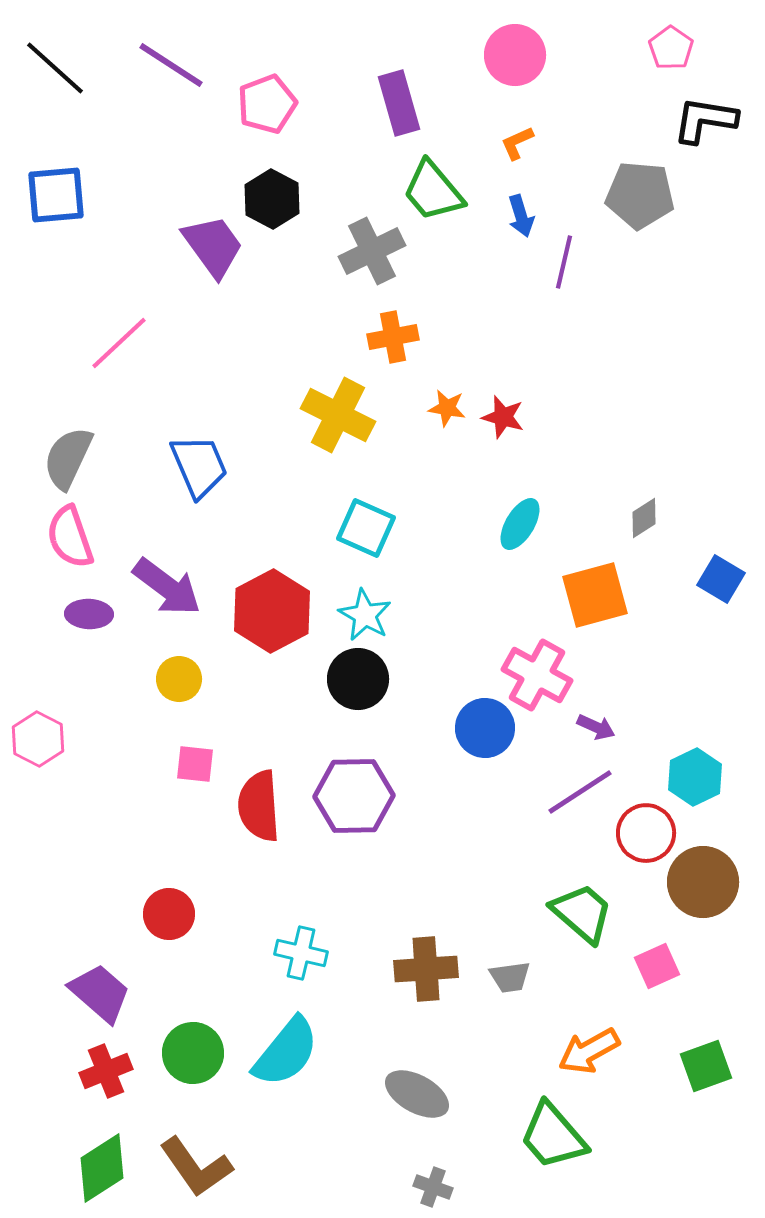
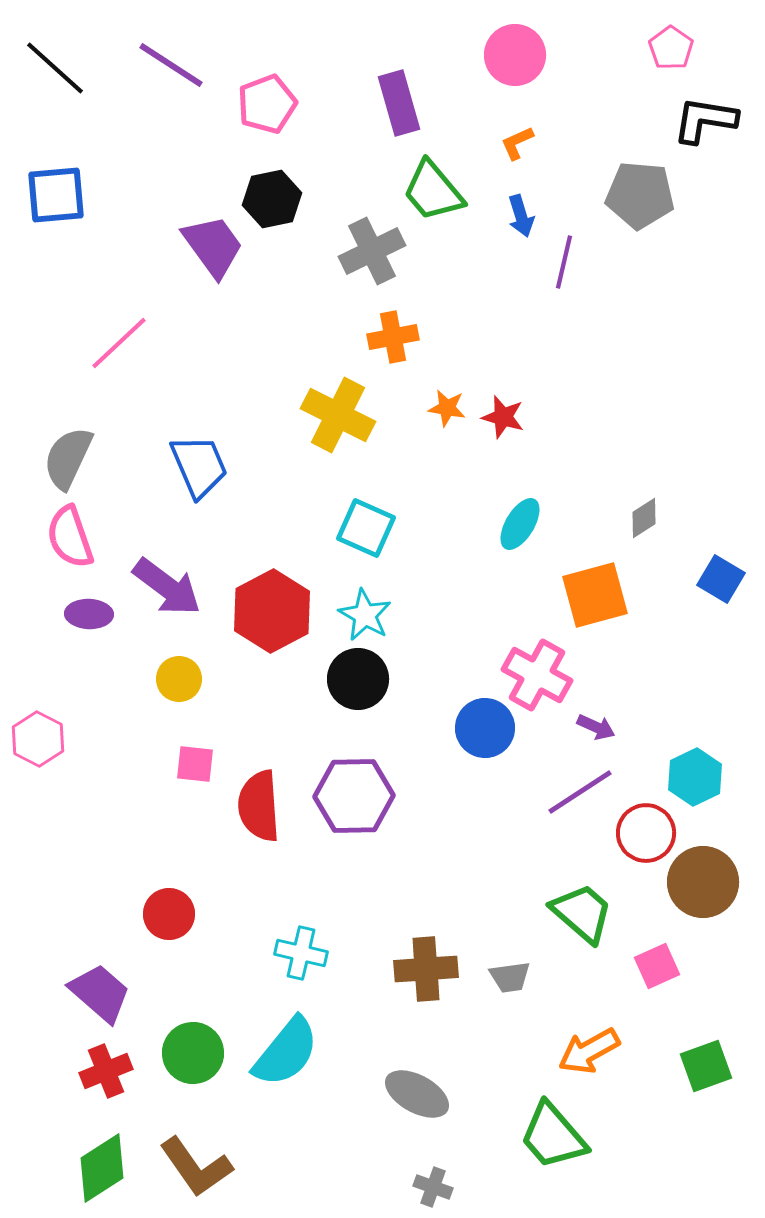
black hexagon at (272, 199): rotated 20 degrees clockwise
